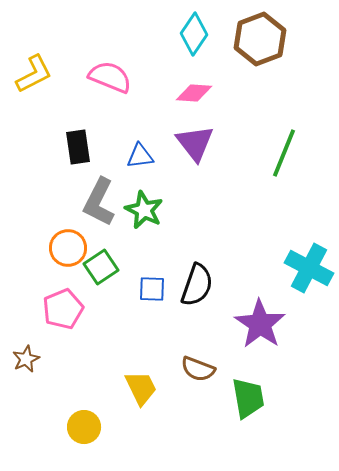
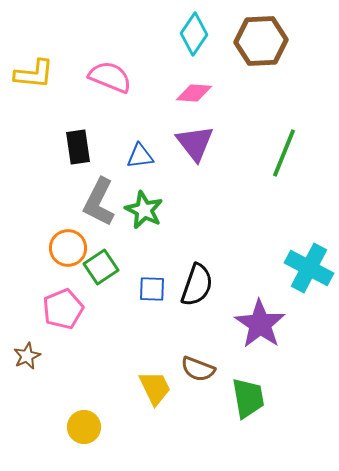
brown hexagon: moved 1 px right, 2 px down; rotated 18 degrees clockwise
yellow L-shape: rotated 33 degrees clockwise
brown star: moved 1 px right, 3 px up
yellow trapezoid: moved 14 px right
